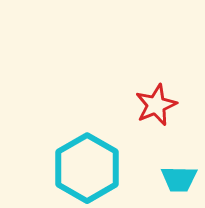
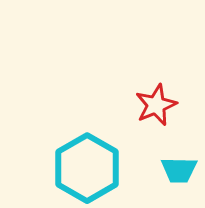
cyan trapezoid: moved 9 px up
